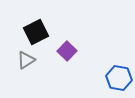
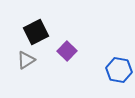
blue hexagon: moved 8 px up
